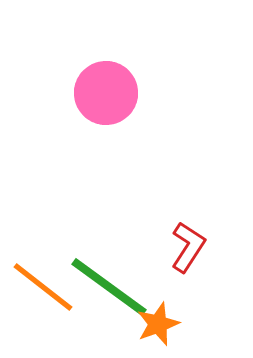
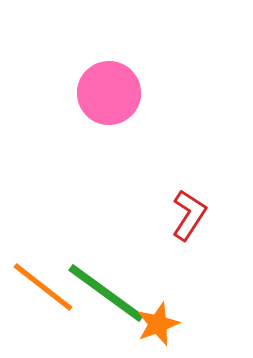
pink circle: moved 3 px right
red L-shape: moved 1 px right, 32 px up
green line: moved 3 px left, 6 px down
